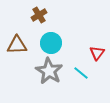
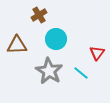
cyan circle: moved 5 px right, 4 px up
